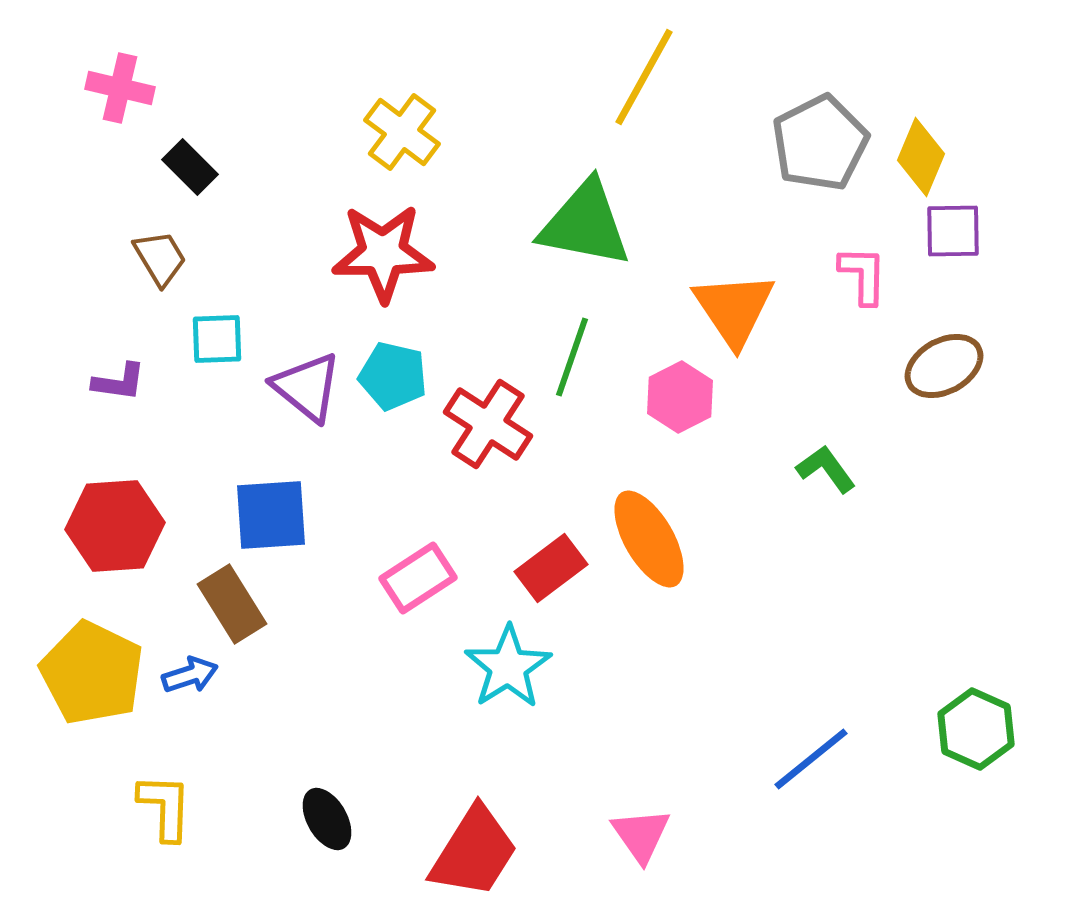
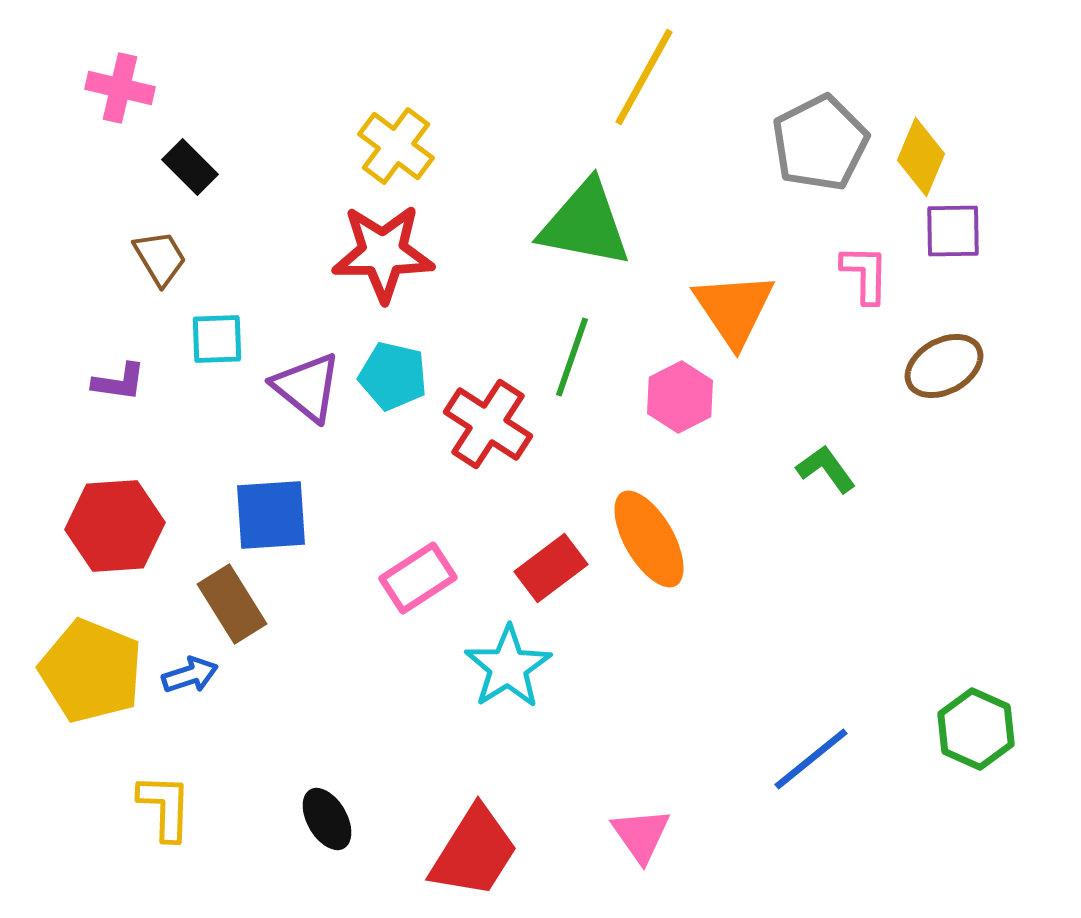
yellow cross: moved 6 px left, 14 px down
pink L-shape: moved 2 px right, 1 px up
yellow pentagon: moved 1 px left, 2 px up; rotated 4 degrees counterclockwise
